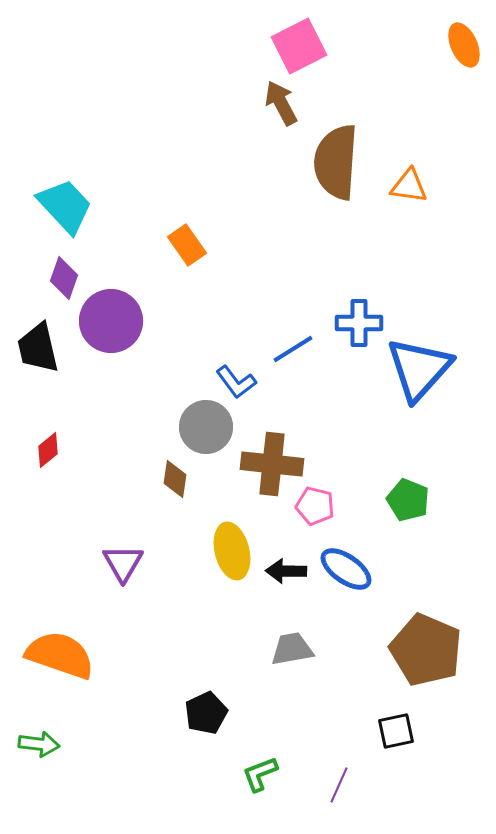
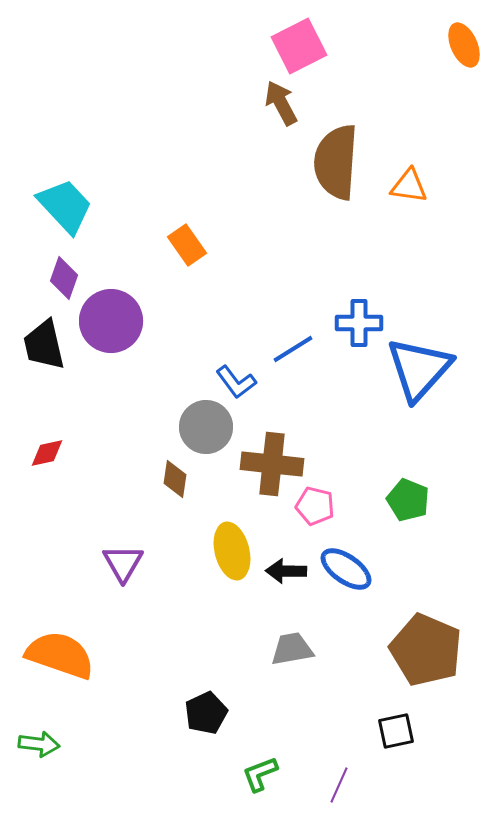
black trapezoid: moved 6 px right, 3 px up
red diamond: moved 1 px left, 3 px down; rotated 27 degrees clockwise
